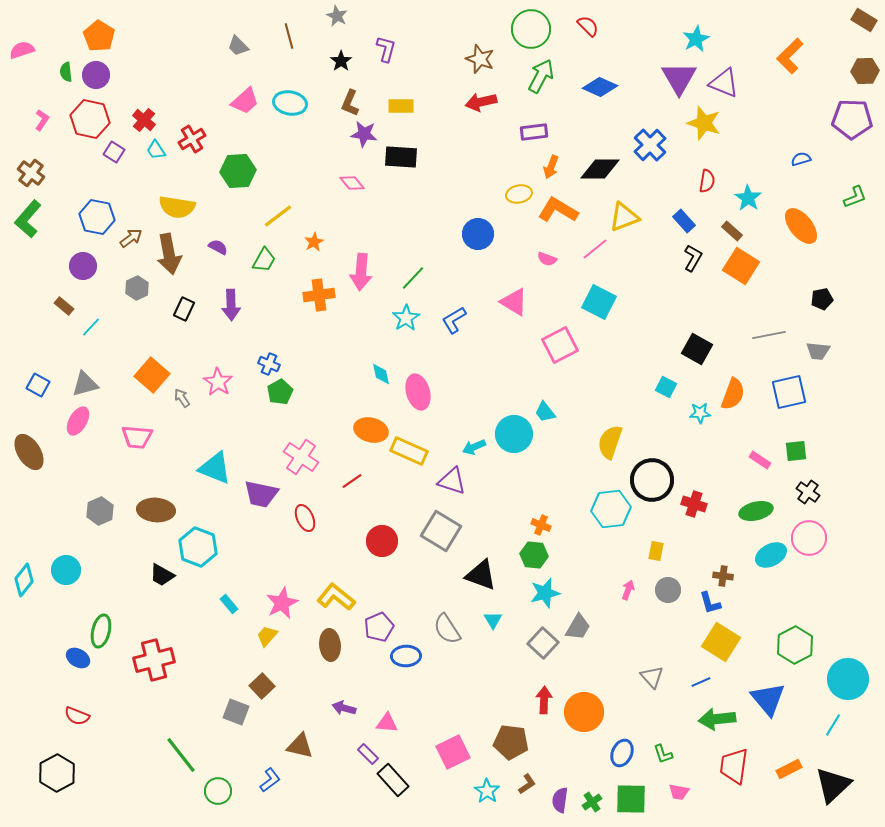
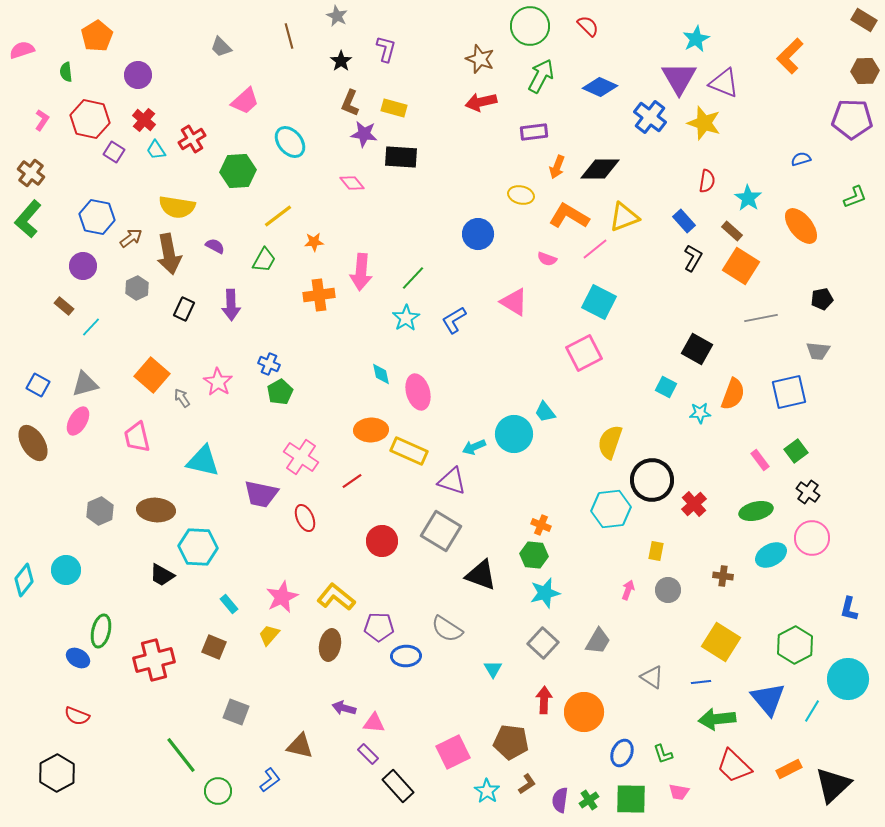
green circle at (531, 29): moved 1 px left, 3 px up
orange pentagon at (99, 36): moved 2 px left; rotated 8 degrees clockwise
gray trapezoid at (238, 46): moved 17 px left, 1 px down
purple circle at (96, 75): moved 42 px right
cyan ellipse at (290, 103): moved 39 px down; rotated 40 degrees clockwise
yellow rectangle at (401, 106): moved 7 px left, 2 px down; rotated 15 degrees clockwise
blue cross at (650, 145): moved 28 px up; rotated 8 degrees counterclockwise
orange arrow at (551, 167): moved 6 px right
yellow ellipse at (519, 194): moved 2 px right, 1 px down; rotated 25 degrees clockwise
orange L-shape at (558, 210): moved 11 px right, 6 px down
orange star at (314, 242): rotated 24 degrees clockwise
purple semicircle at (218, 247): moved 3 px left, 1 px up
gray line at (769, 335): moved 8 px left, 17 px up
pink square at (560, 345): moved 24 px right, 8 px down
orange ellipse at (371, 430): rotated 16 degrees counterclockwise
pink trapezoid at (137, 437): rotated 72 degrees clockwise
green square at (796, 451): rotated 30 degrees counterclockwise
brown ellipse at (29, 452): moved 4 px right, 9 px up
pink rectangle at (760, 460): rotated 20 degrees clockwise
cyan triangle at (215, 468): moved 12 px left, 7 px up; rotated 9 degrees counterclockwise
red cross at (694, 504): rotated 30 degrees clockwise
pink circle at (809, 538): moved 3 px right
cyan hexagon at (198, 547): rotated 18 degrees counterclockwise
pink star at (282, 603): moved 6 px up
blue L-shape at (710, 603): moved 139 px right, 6 px down; rotated 30 degrees clockwise
cyan triangle at (493, 620): moved 49 px down
purple pentagon at (379, 627): rotated 24 degrees clockwise
gray trapezoid at (578, 627): moved 20 px right, 14 px down
gray semicircle at (447, 629): rotated 24 degrees counterclockwise
yellow trapezoid at (267, 636): moved 2 px right, 1 px up
brown ellipse at (330, 645): rotated 16 degrees clockwise
gray triangle at (652, 677): rotated 15 degrees counterclockwise
blue line at (701, 682): rotated 18 degrees clockwise
brown square at (262, 686): moved 48 px left, 39 px up; rotated 25 degrees counterclockwise
pink triangle at (387, 723): moved 13 px left
cyan line at (833, 725): moved 21 px left, 14 px up
red trapezoid at (734, 766): rotated 54 degrees counterclockwise
black rectangle at (393, 780): moved 5 px right, 6 px down
green cross at (592, 802): moved 3 px left, 2 px up
